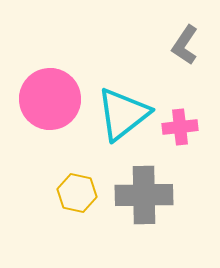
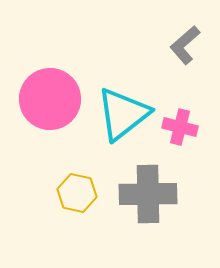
gray L-shape: rotated 15 degrees clockwise
pink cross: rotated 20 degrees clockwise
gray cross: moved 4 px right, 1 px up
